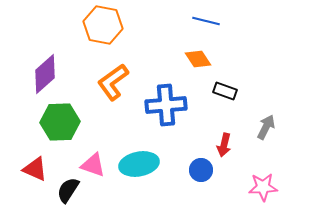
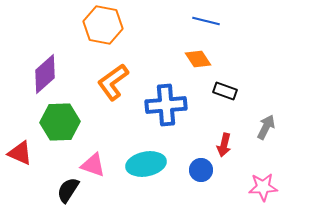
cyan ellipse: moved 7 px right
red triangle: moved 15 px left, 16 px up
